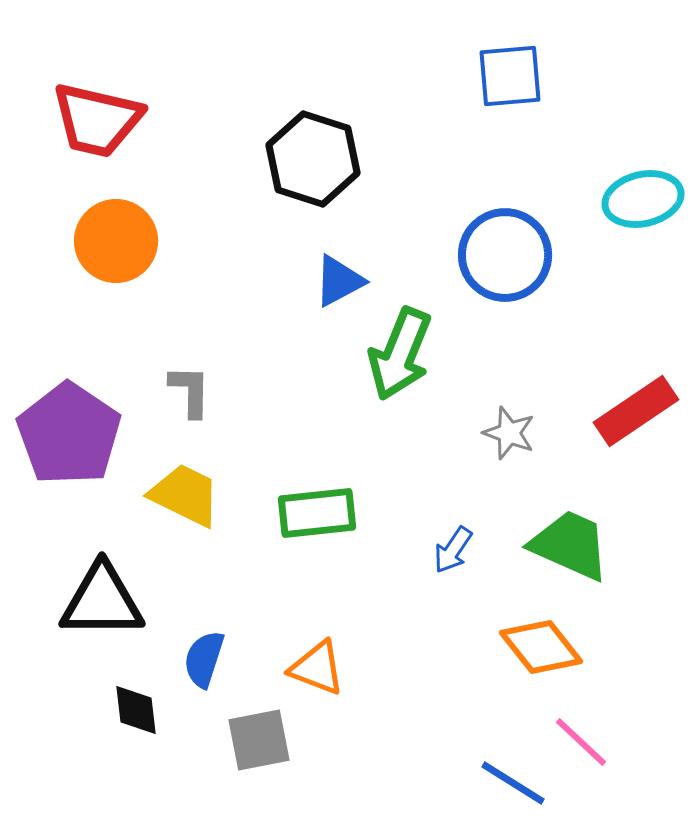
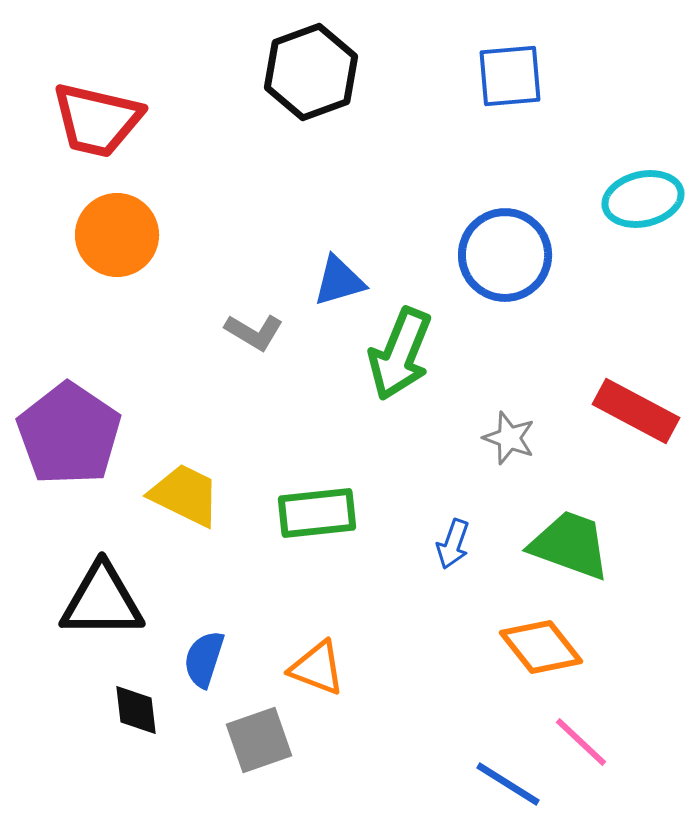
black hexagon: moved 2 px left, 87 px up; rotated 22 degrees clockwise
orange circle: moved 1 px right, 6 px up
blue triangle: rotated 12 degrees clockwise
gray L-shape: moved 64 px right, 59 px up; rotated 120 degrees clockwise
red rectangle: rotated 62 degrees clockwise
gray star: moved 5 px down
green trapezoid: rotated 4 degrees counterclockwise
blue arrow: moved 6 px up; rotated 15 degrees counterclockwise
gray square: rotated 8 degrees counterclockwise
blue line: moved 5 px left, 1 px down
